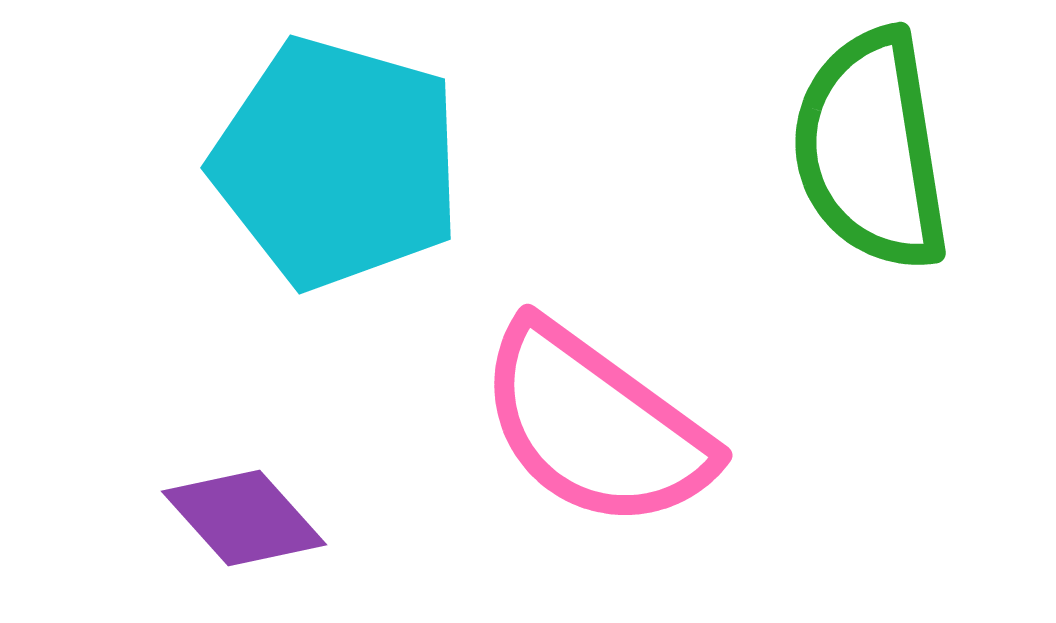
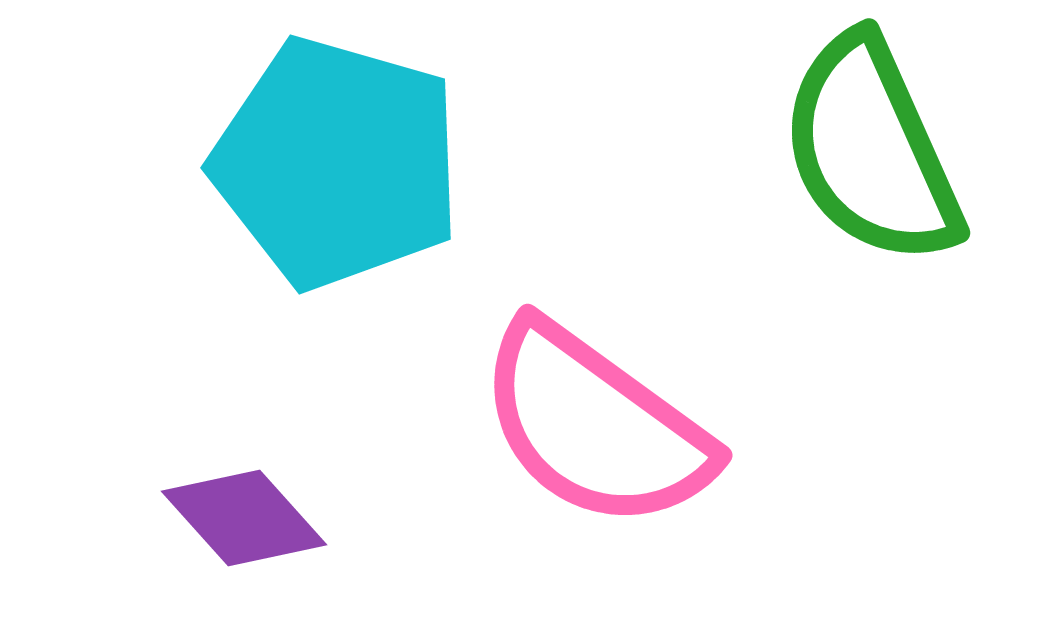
green semicircle: rotated 15 degrees counterclockwise
